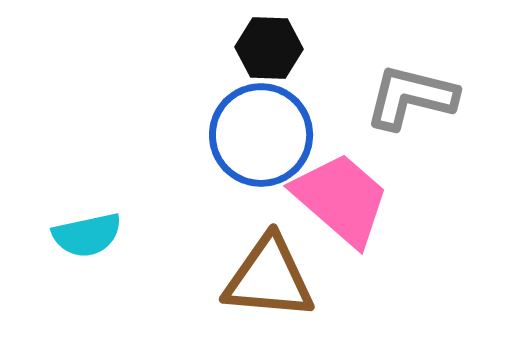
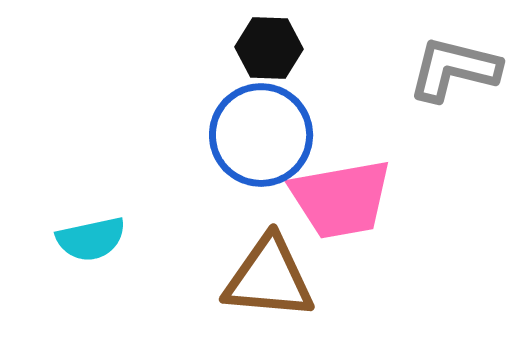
gray L-shape: moved 43 px right, 28 px up
pink trapezoid: rotated 129 degrees clockwise
cyan semicircle: moved 4 px right, 4 px down
